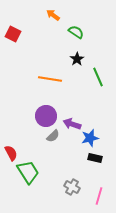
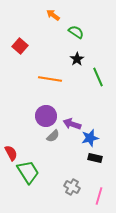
red square: moved 7 px right, 12 px down; rotated 14 degrees clockwise
